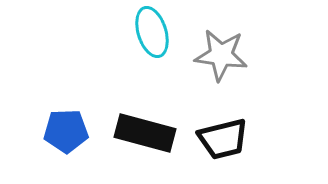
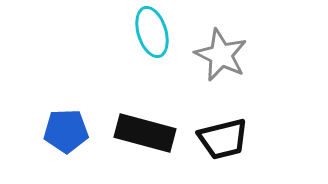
gray star: rotated 18 degrees clockwise
